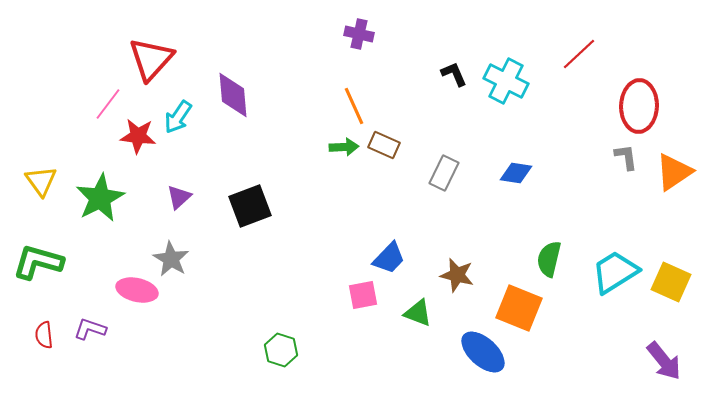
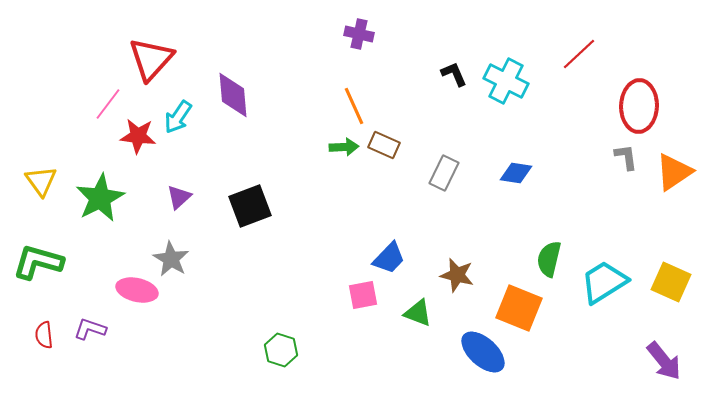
cyan trapezoid: moved 11 px left, 10 px down
